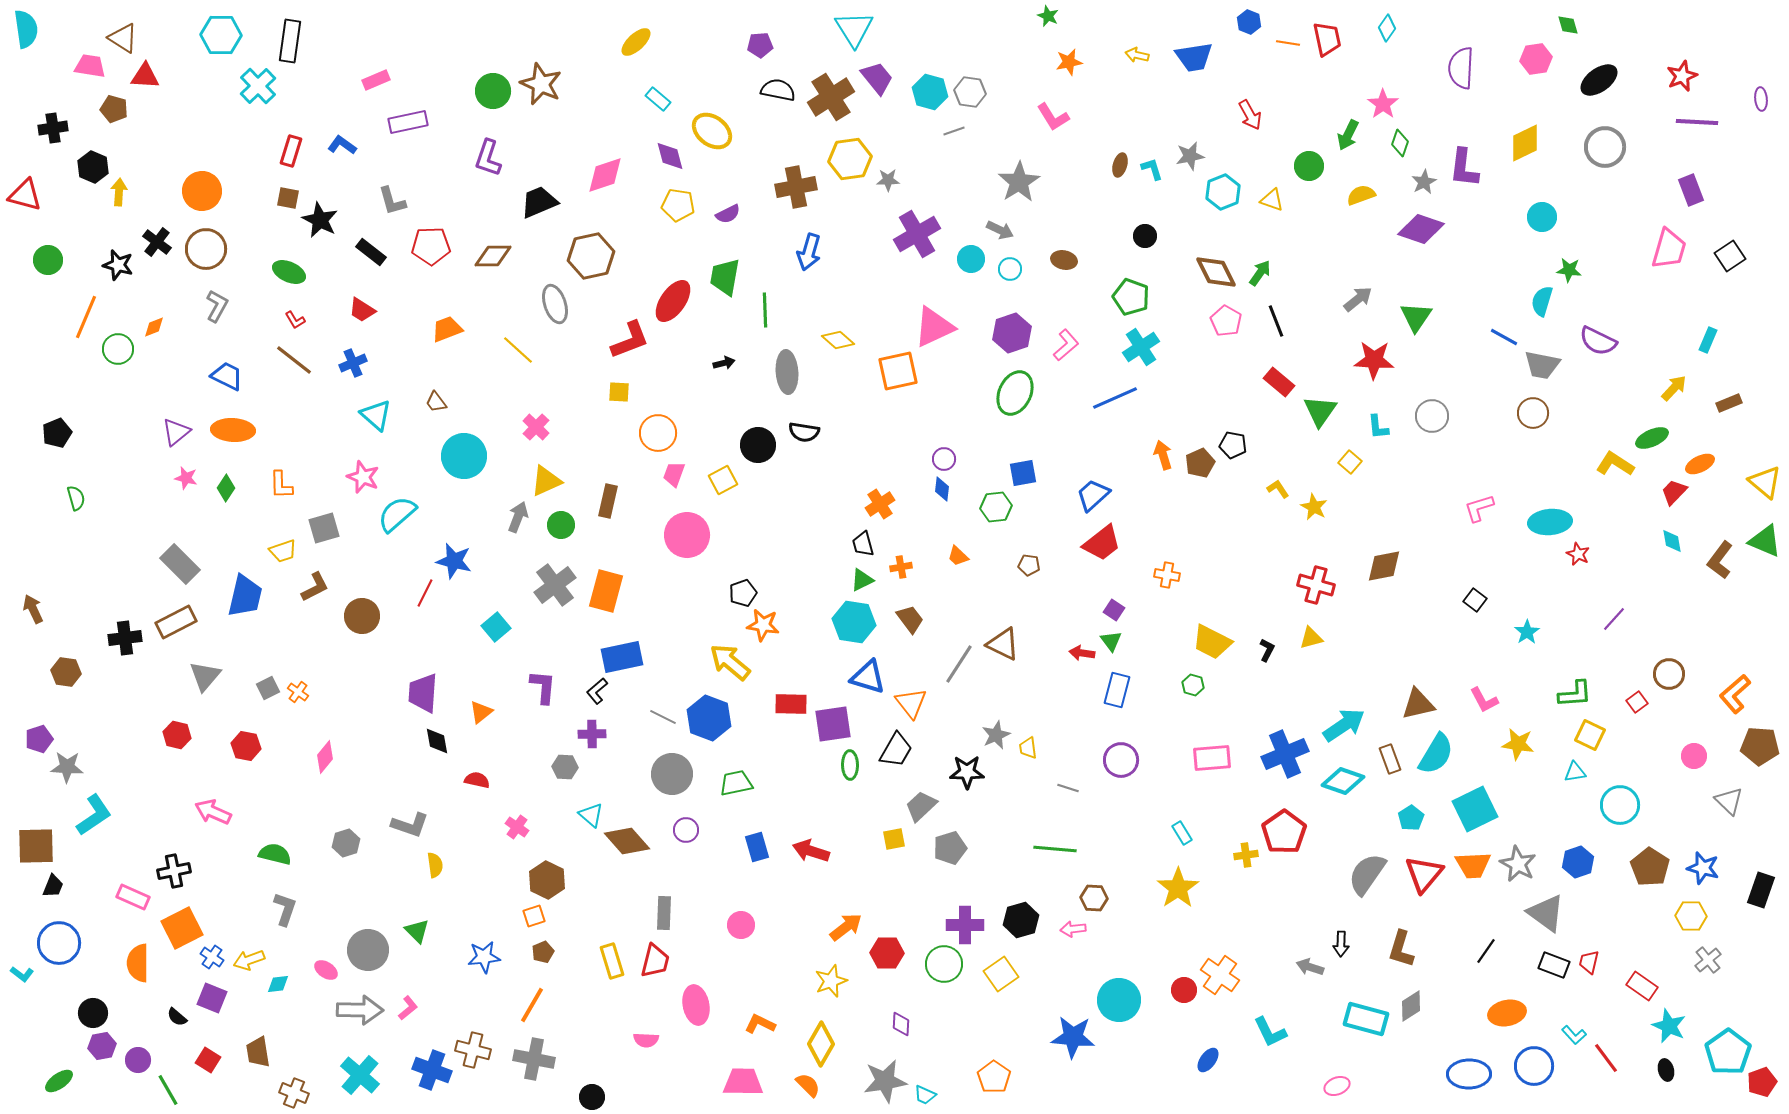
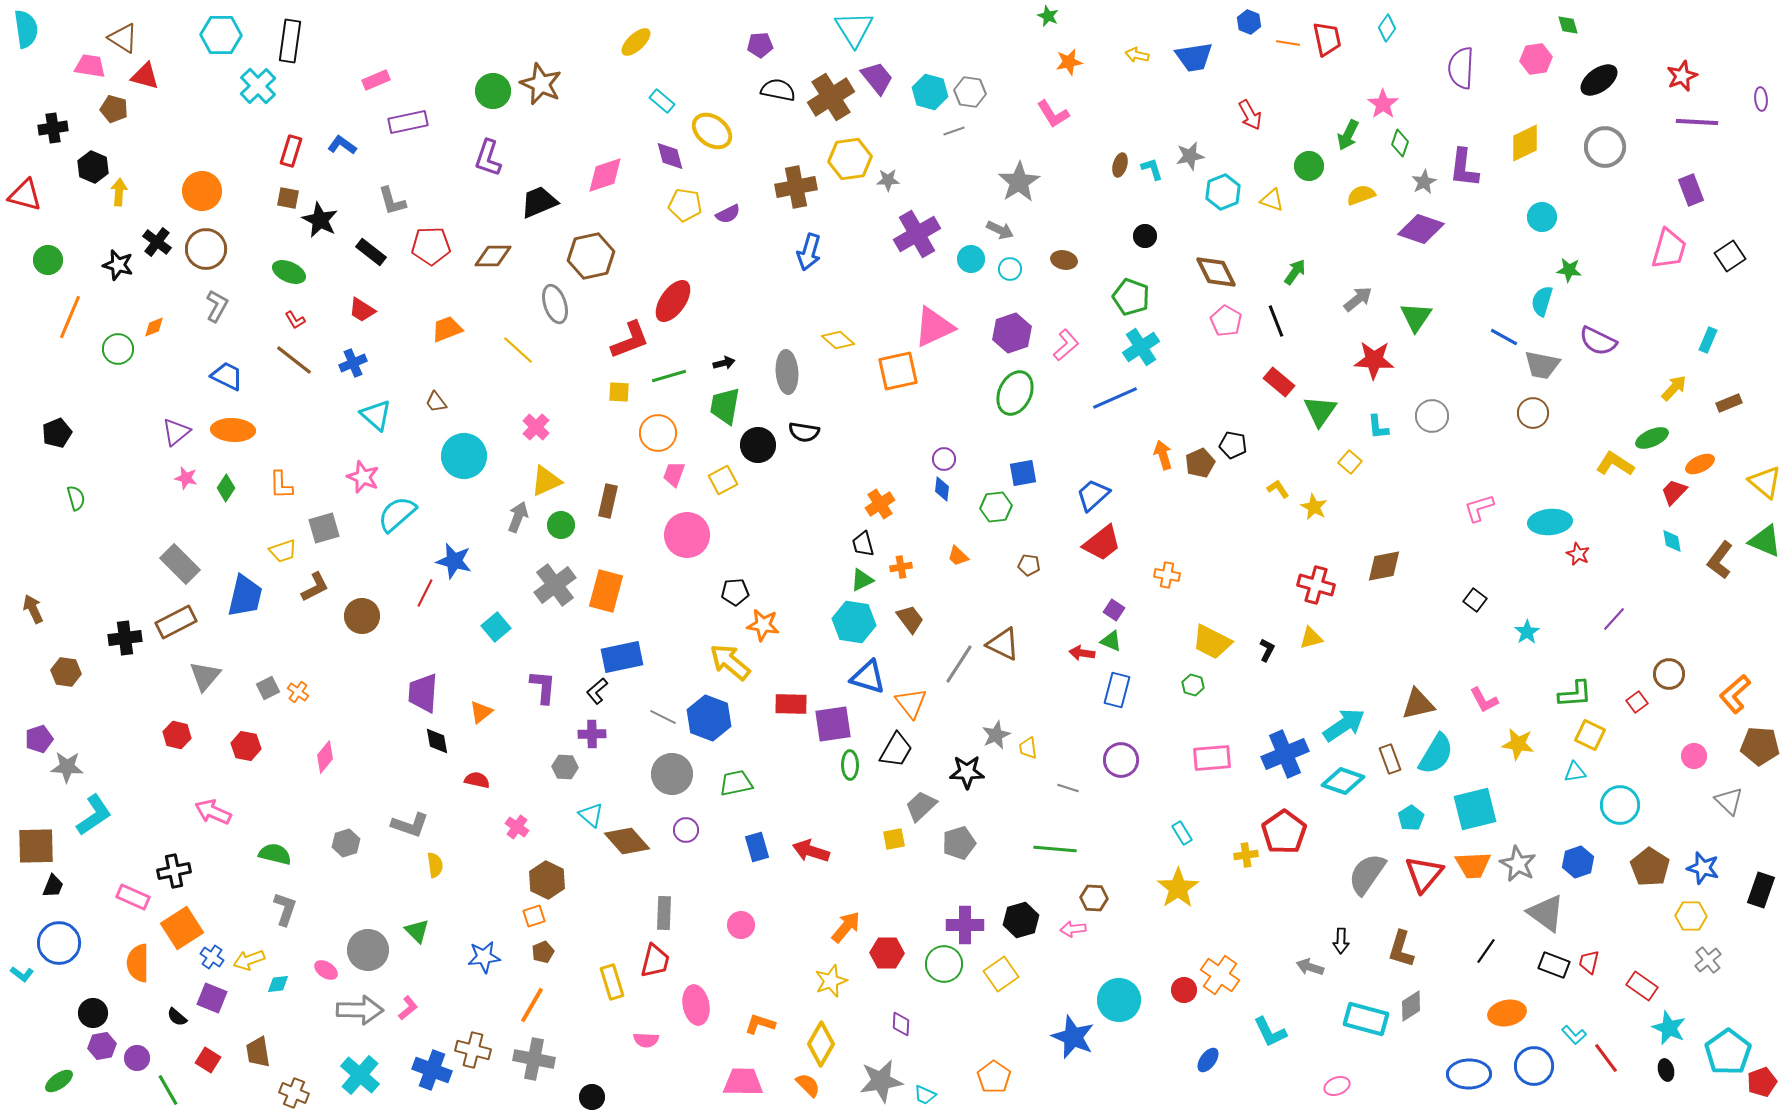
red triangle at (145, 76): rotated 12 degrees clockwise
cyan rectangle at (658, 99): moved 4 px right, 2 px down
pink L-shape at (1053, 117): moved 3 px up
yellow pentagon at (678, 205): moved 7 px right
green arrow at (1260, 273): moved 35 px right, 1 px up
green trapezoid at (725, 277): moved 129 px down
green line at (765, 310): moved 96 px left, 66 px down; rotated 76 degrees clockwise
orange line at (86, 317): moved 16 px left
black pentagon at (743, 593): moved 8 px left, 1 px up; rotated 16 degrees clockwise
green triangle at (1111, 641): rotated 30 degrees counterclockwise
cyan square at (1475, 809): rotated 12 degrees clockwise
gray pentagon at (950, 848): moved 9 px right, 5 px up
orange arrow at (846, 927): rotated 12 degrees counterclockwise
orange square at (182, 928): rotated 6 degrees counterclockwise
black arrow at (1341, 944): moved 3 px up
yellow rectangle at (612, 961): moved 21 px down
orange L-shape at (760, 1024): rotated 8 degrees counterclockwise
cyan star at (1669, 1026): moved 2 px down
blue star at (1073, 1037): rotated 18 degrees clockwise
purple circle at (138, 1060): moved 1 px left, 2 px up
gray star at (885, 1081): moved 4 px left
